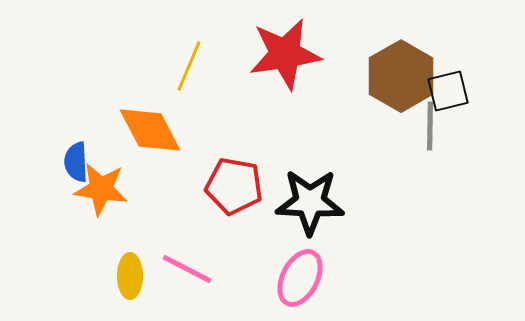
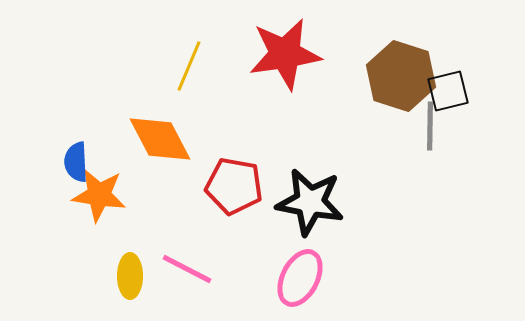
brown hexagon: rotated 12 degrees counterclockwise
orange diamond: moved 10 px right, 9 px down
orange star: moved 2 px left, 6 px down
black star: rotated 8 degrees clockwise
